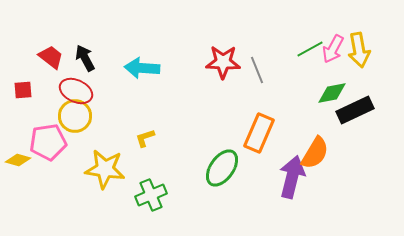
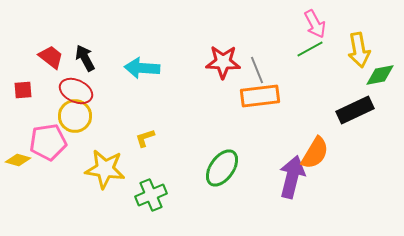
pink arrow: moved 18 px left, 25 px up; rotated 56 degrees counterclockwise
green diamond: moved 48 px right, 18 px up
orange rectangle: moved 1 px right, 37 px up; rotated 60 degrees clockwise
